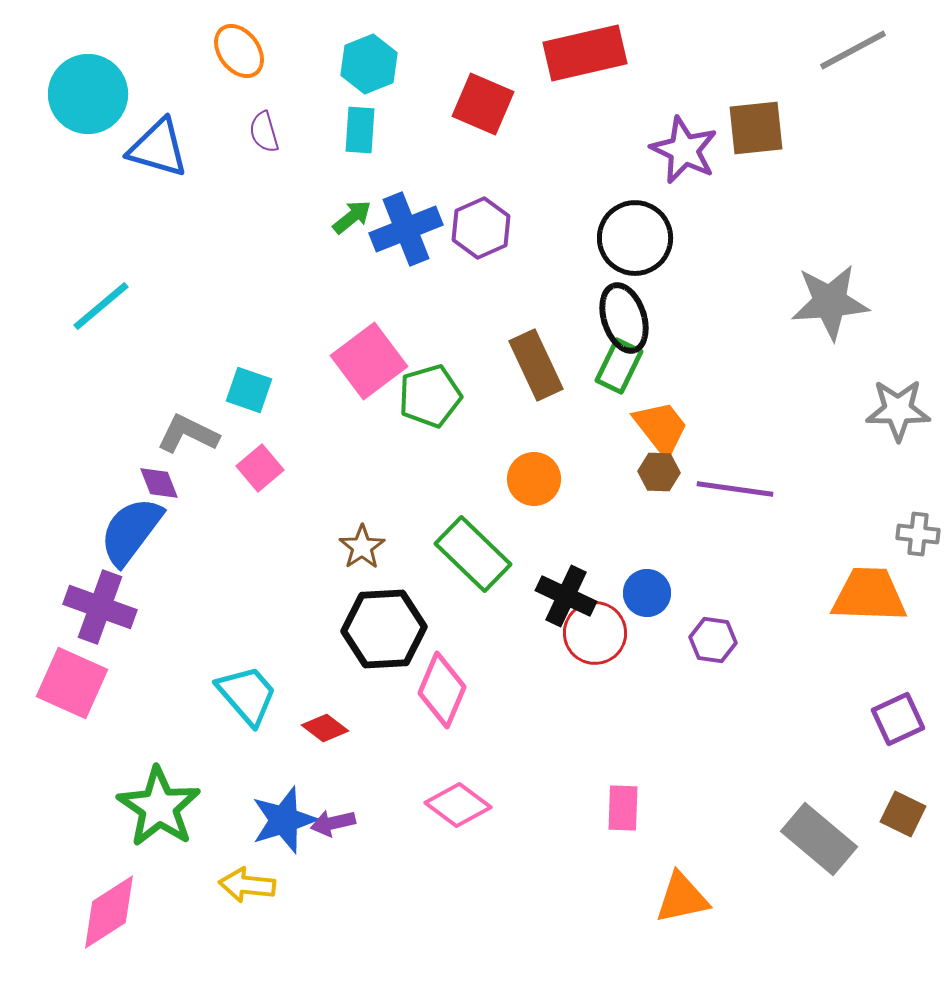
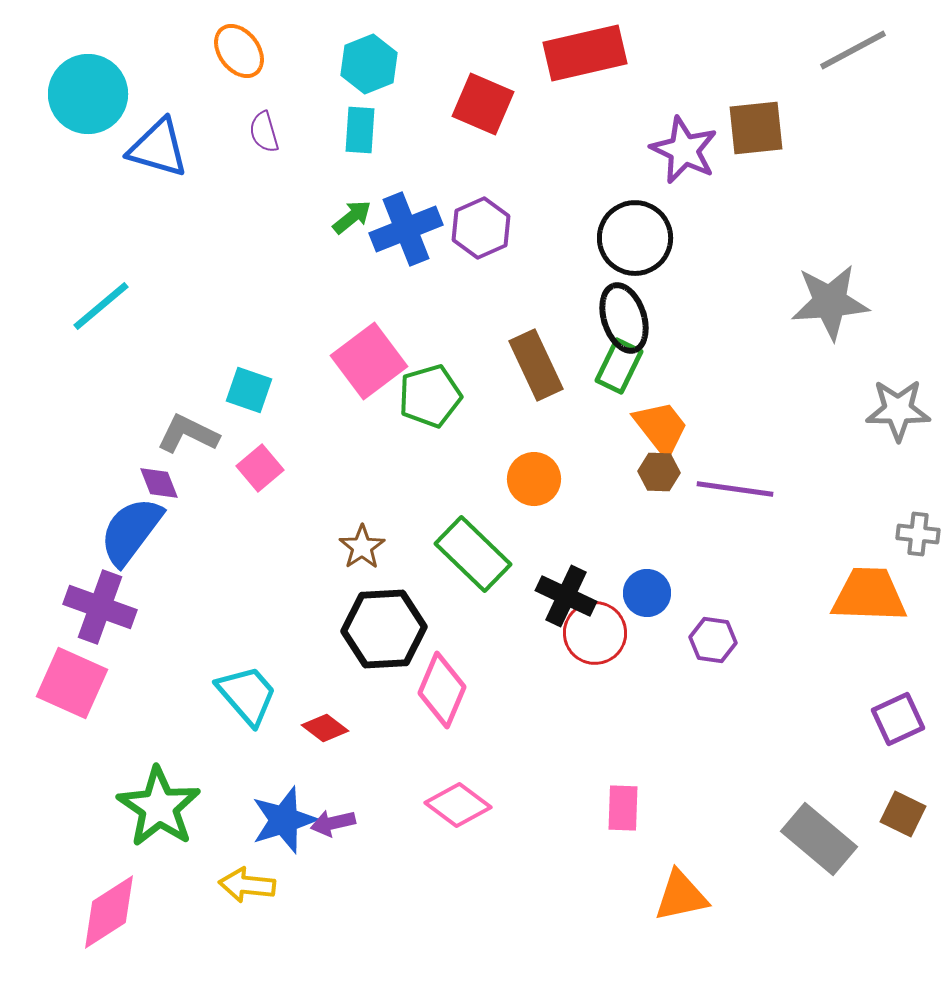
orange triangle at (682, 898): moved 1 px left, 2 px up
